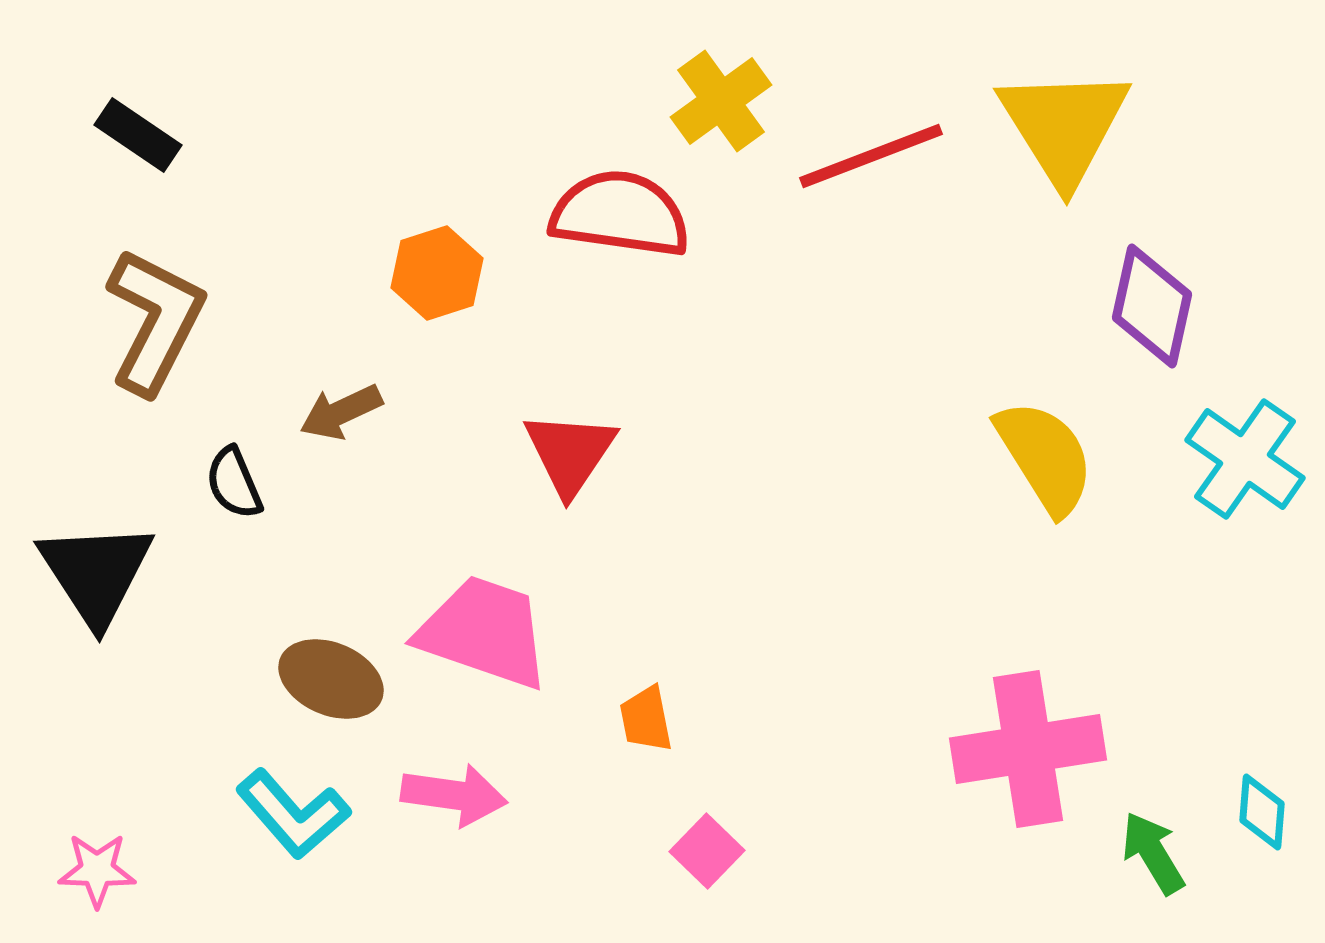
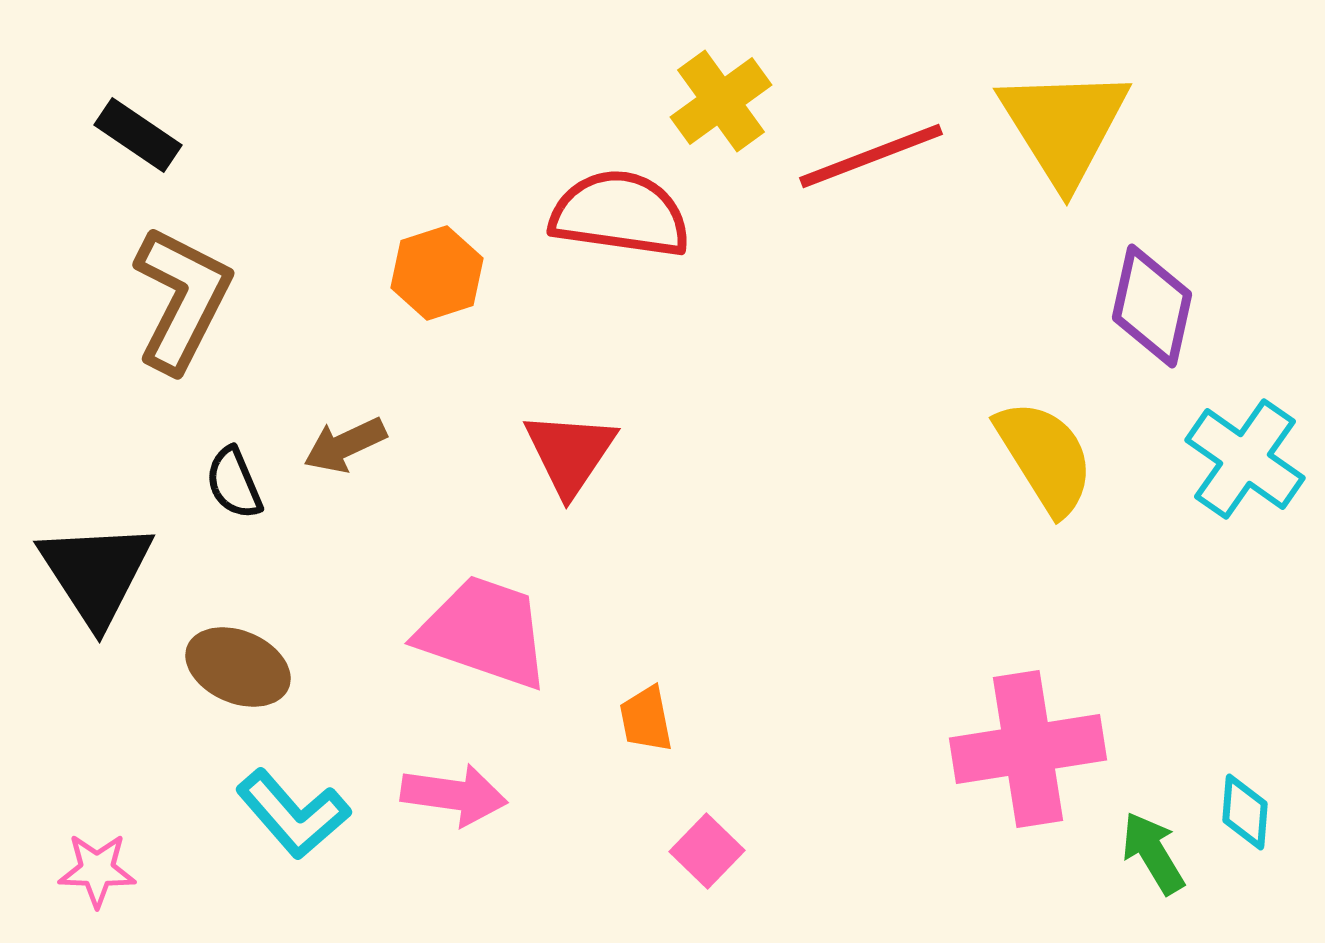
brown L-shape: moved 27 px right, 22 px up
brown arrow: moved 4 px right, 33 px down
brown ellipse: moved 93 px left, 12 px up
cyan diamond: moved 17 px left
